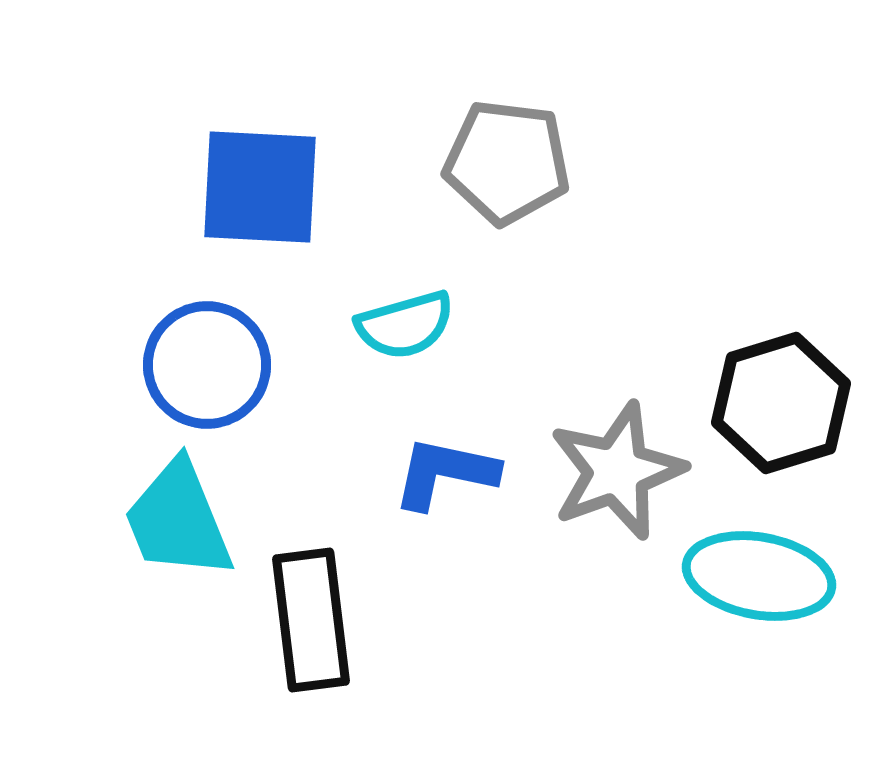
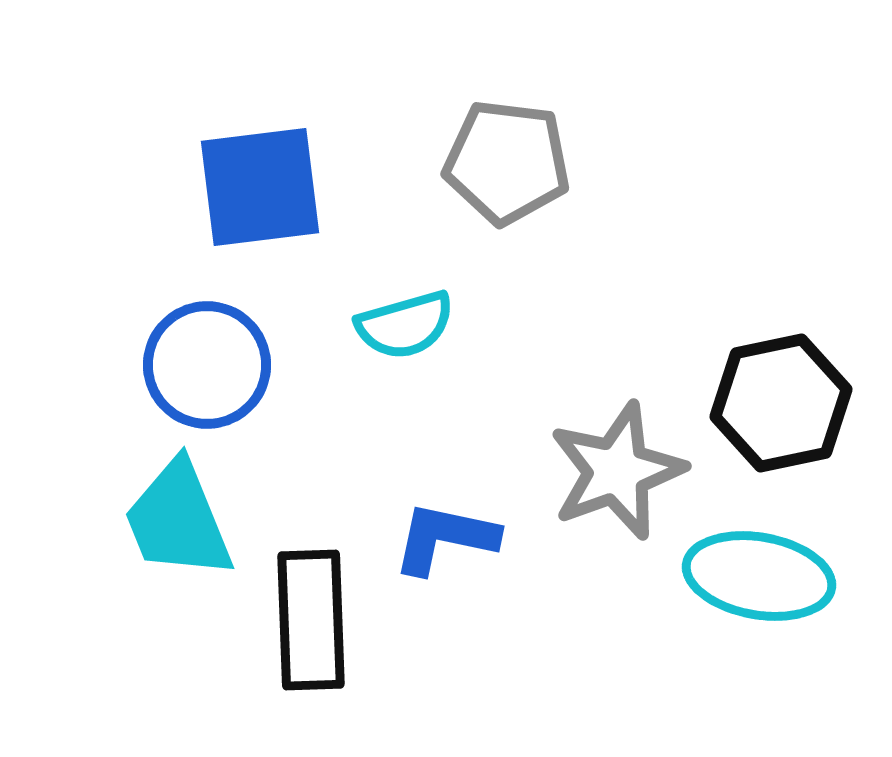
blue square: rotated 10 degrees counterclockwise
black hexagon: rotated 5 degrees clockwise
blue L-shape: moved 65 px down
black rectangle: rotated 5 degrees clockwise
